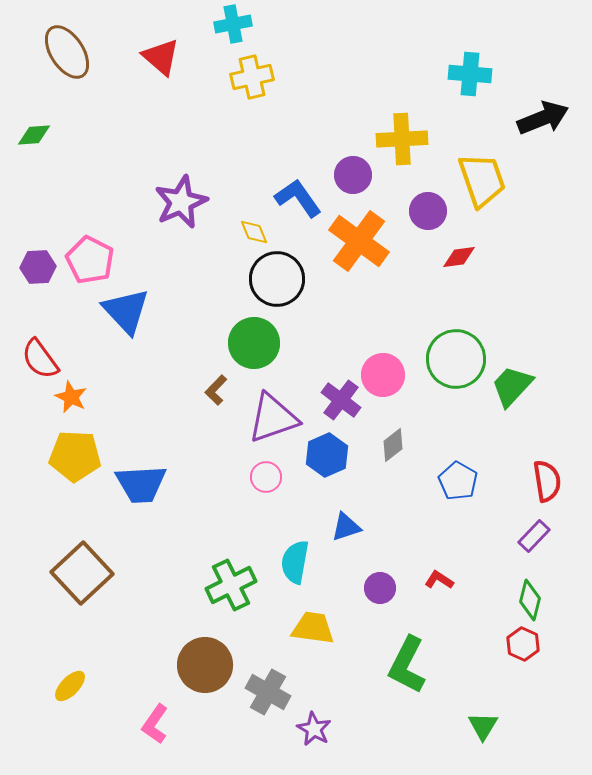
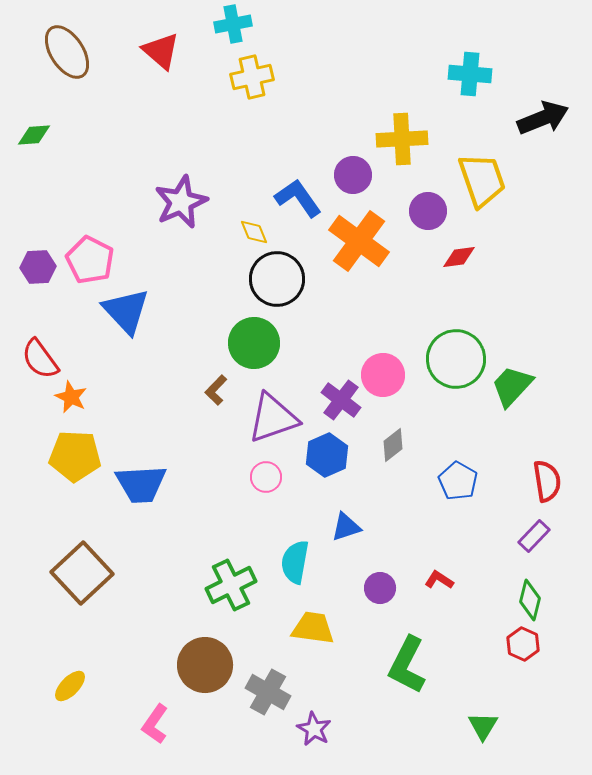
red triangle at (161, 57): moved 6 px up
